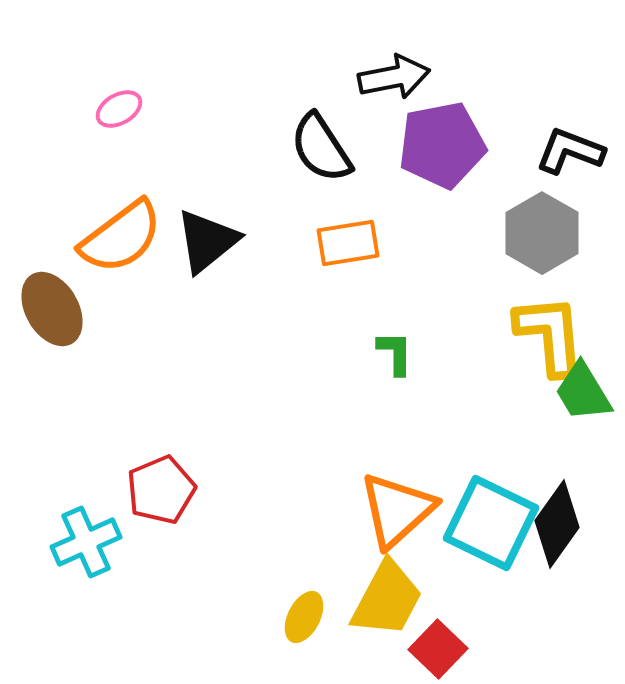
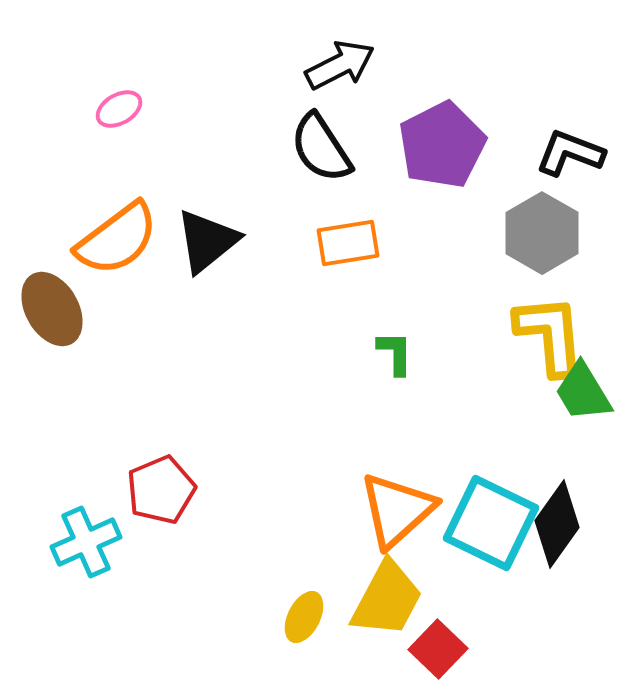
black arrow: moved 54 px left, 12 px up; rotated 16 degrees counterclockwise
purple pentagon: rotated 16 degrees counterclockwise
black L-shape: moved 2 px down
orange semicircle: moved 4 px left, 2 px down
